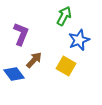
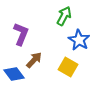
blue star: rotated 20 degrees counterclockwise
yellow square: moved 2 px right, 1 px down
